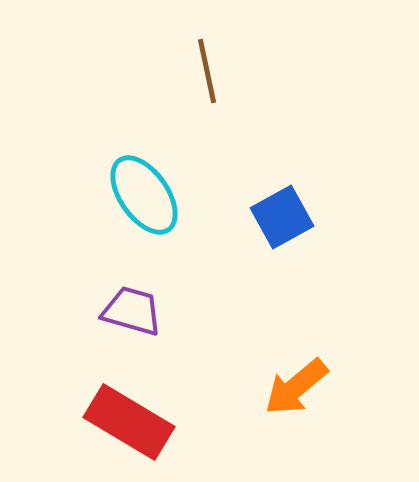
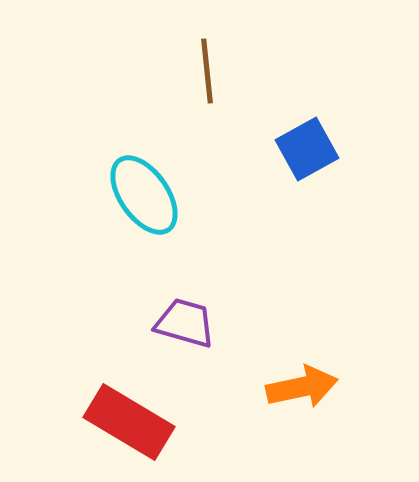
brown line: rotated 6 degrees clockwise
blue square: moved 25 px right, 68 px up
purple trapezoid: moved 53 px right, 12 px down
orange arrow: moved 6 px right; rotated 152 degrees counterclockwise
